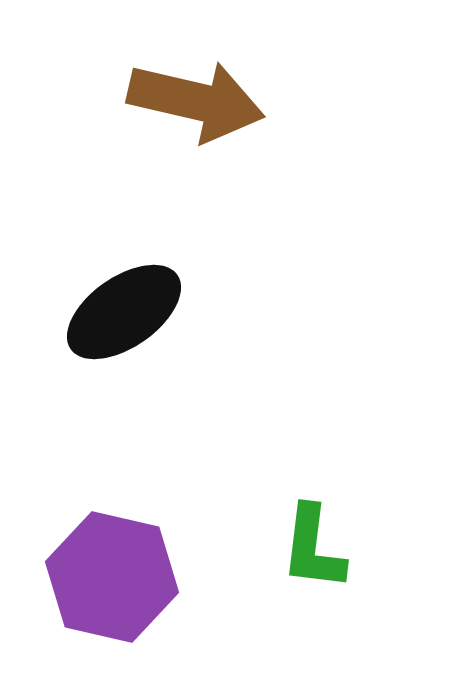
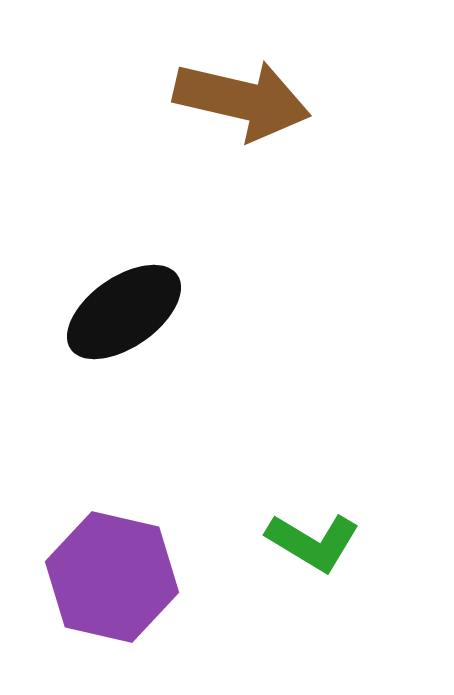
brown arrow: moved 46 px right, 1 px up
green L-shape: moved 6 px up; rotated 66 degrees counterclockwise
